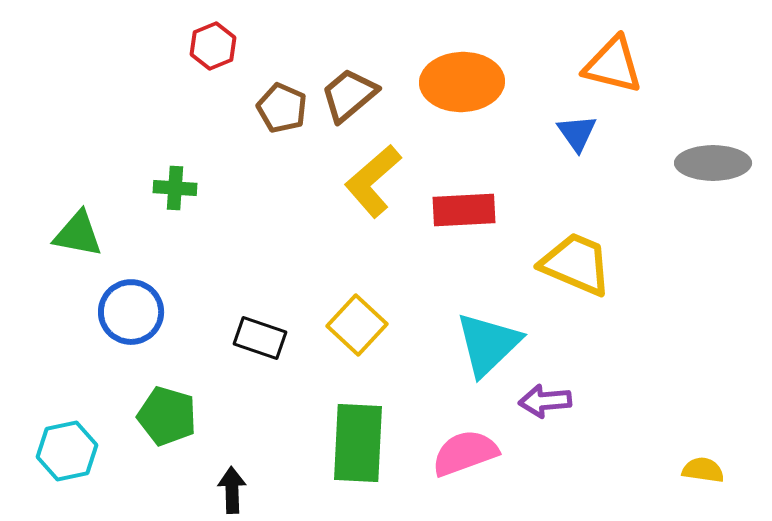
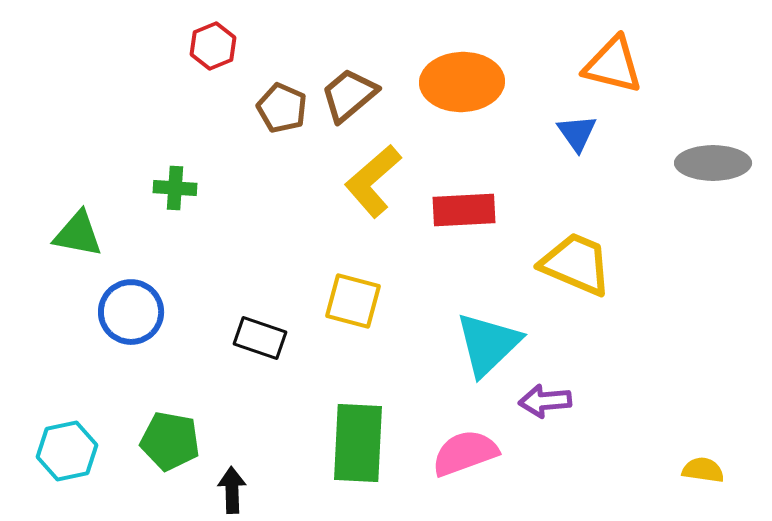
yellow square: moved 4 px left, 24 px up; rotated 28 degrees counterclockwise
green pentagon: moved 3 px right, 25 px down; rotated 6 degrees counterclockwise
